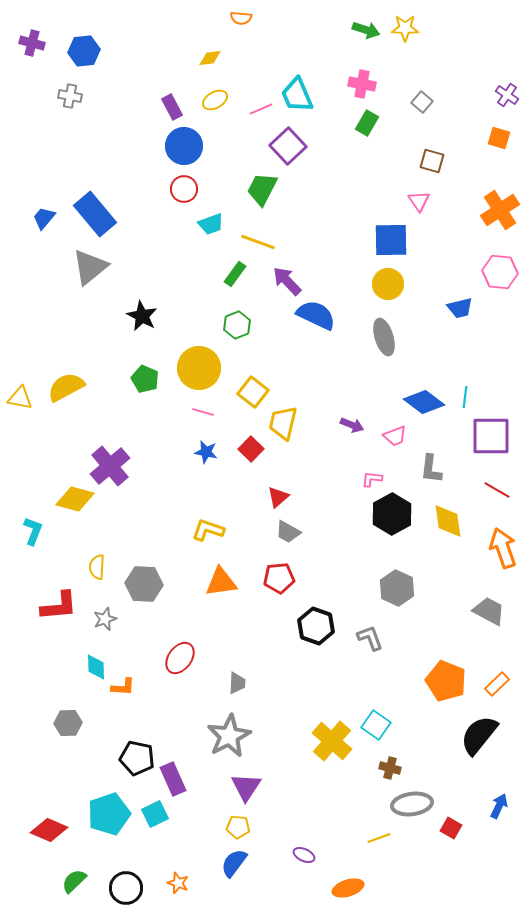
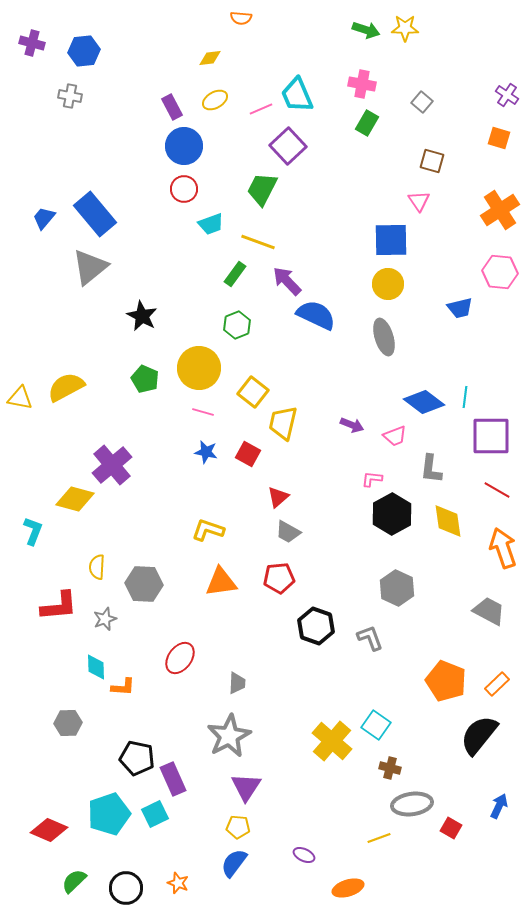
red square at (251, 449): moved 3 px left, 5 px down; rotated 15 degrees counterclockwise
purple cross at (110, 466): moved 2 px right, 1 px up
